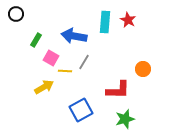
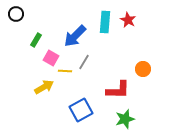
blue arrow: moved 1 px right; rotated 55 degrees counterclockwise
